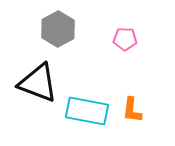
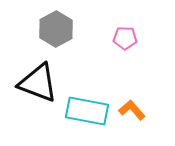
gray hexagon: moved 2 px left
pink pentagon: moved 1 px up
orange L-shape: rotated 132 degrees clockwise
